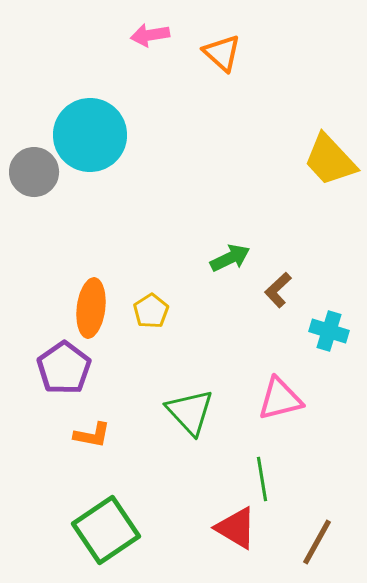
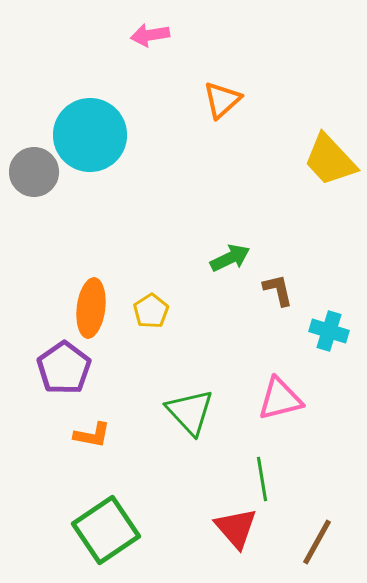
orange triangle: moved 47 px down; rotated 36 degrees clockwise
brown L-shape: rotated 120 degrees clockwise
red triangle: rotated 18 degrees clockwise
